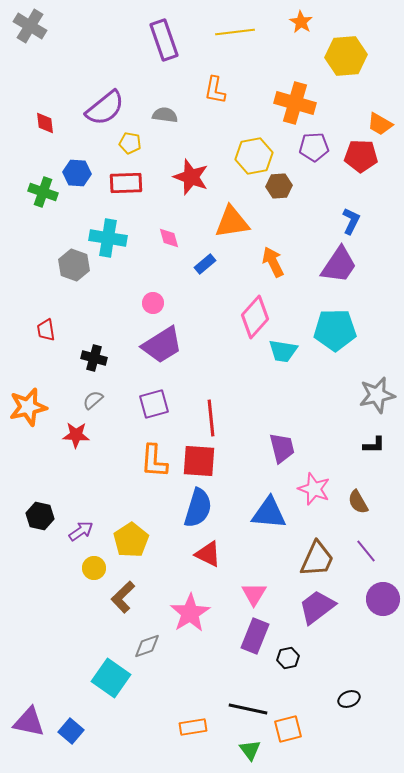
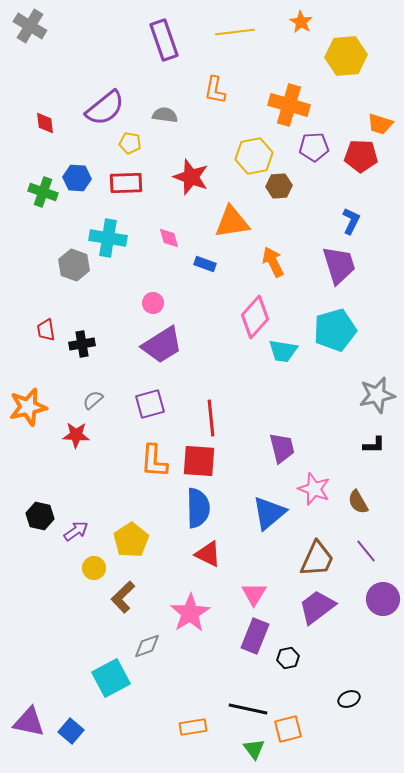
orange cross at (295, 103): moved 6 px left, 2 px down
orange trapezoid at (380, 124): rotated 12 degrees counterclockwise
blue hexagon at (77, 173): moved 5 px down
blue rectangle at (205, 264): rotated 60 degrees clockwise
purple trapezoid at (339, 265): rotated 51 degrees counterclockwise
cyan pentagon at (335, 330): rotated 15 degrees counterclockwise
black cross at (94, 358): moved 12 px left, 14 px up; rotated 25 degrees counterclockwise
purple square at (154, 404): moved 4 px left
blue semicircle at (198, 508): rotated 18 degrees counterclockwise
blue triangle at (269, 513): rotated 45 degrees counterclockwise
purple arrow at (81, 531): moved 5 px left
cyan square at (111, 678): rotated 27 degrees clockwise
green triangle at (250, 750): moved 4 px right, 1 px up
